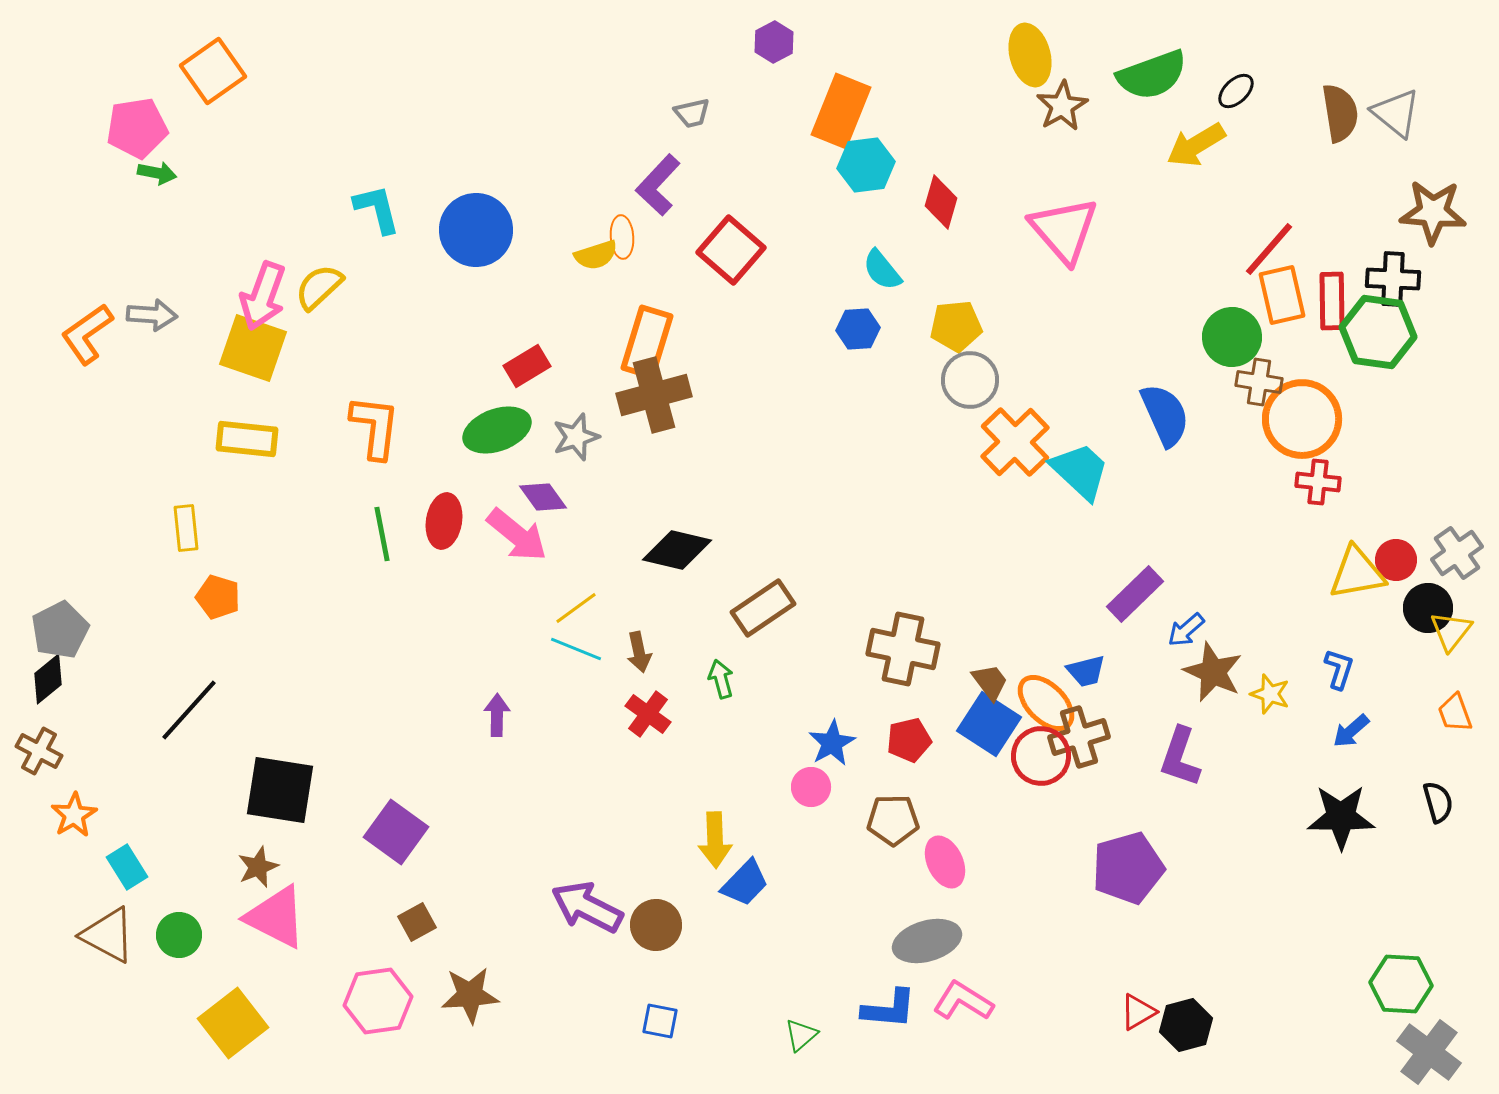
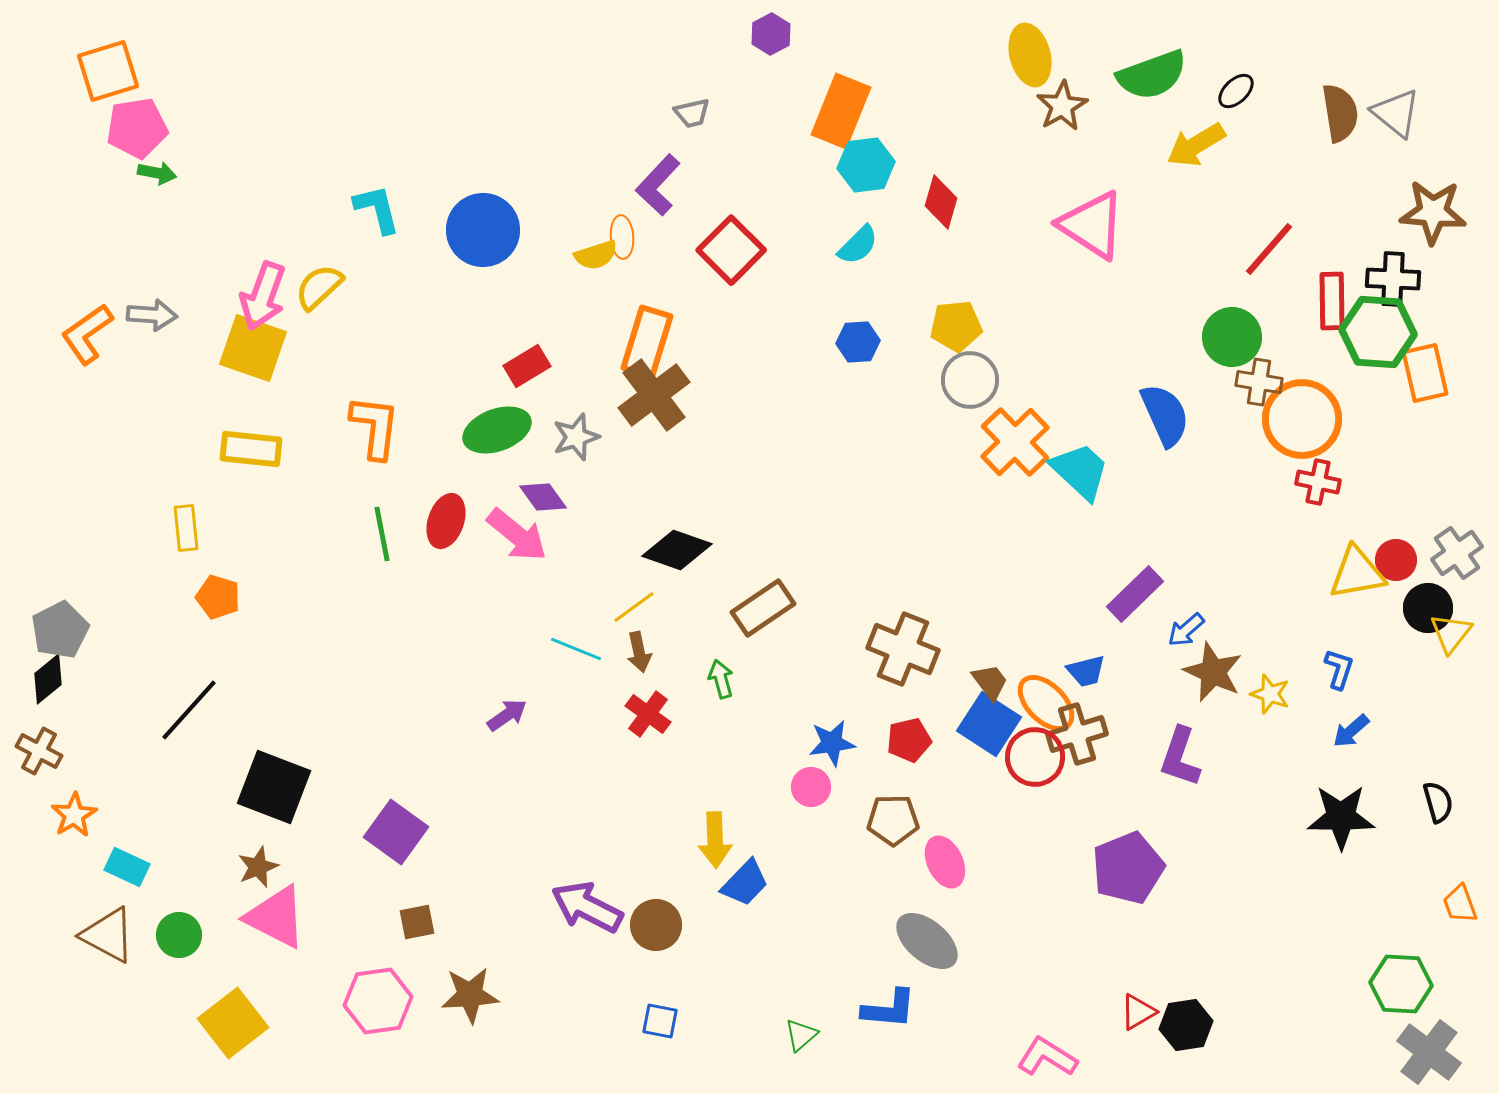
purple hexagon at (774, 42): moved 3 px left, 8 px up
orange square at (213, 71): moved 105 px left; rotated 18 degrees clockwise
blue circle at (476, 230): moved 7 px right
pink triangle at (1064, 230): moved 28 px right, 5 px up; rotated 16 degrees counterclockwise
red square at (731, 250): rotated 4 degrees clockwise
cyan semicircle at (882, 270): moved 24 px left, 25 px up; rotated 96 degrees counterclockwise
orange rectangle at (1282, 295): moved 143 px right, 78 px down
blue hexagon at (858, 329): moved 13 px down
green hexagon at (1378, 332): rotated 4 degrees counterclockwise
brown cross at (654, 395): rotated 22 degrees counterclockwise
yellow rectangle at (247, 439): moved 4 px right, 10 px down
red cross at (1318, 482): rotated 6 degrees clockwise
red ellipse at (444, 521): moved 2 px right; rotated 10 degrees clockwise
black diamond at (677, 550): rotated 6 degrees clockwise
yellow line at (576, 608): moved 58 px right, 1 px up
yellow triangle at (1451, 631): moved 2 px down
brown cross at (903, 649): rotated 10 degrees clockwise
orange trapezoid at (1455, 713): moved 5 px right, 191 px down
purple arrow at (497, 715): moved 10 px right; rotated 54 degrees clockwise
brown cross at (1079, 737): moved 2 px left, 3 px up
blue star at (832, 743): rotated 21 degrees clockwise
red circle at (1041, 756): moved 6 px left, 1 px down
black square at (280, 790): moved 6 px left, 3 px up; rotated 12 degrees clockwise
cyan rectangle at (127, 867): rotated 33 degrees counterclockwise
purple pentagon at (1128, 868): rotated 6 degrees counterclockwise
brown square at (417, 922): rotated 18 degrees clockwise
gray ellipse at (927, 941): rotated 56 degrees clockwise
pink L-shape at (963, 1001): moved 84 px right, 56 px down
black hexagon at (1186, 1025): rotated 6 degrees clockwise
